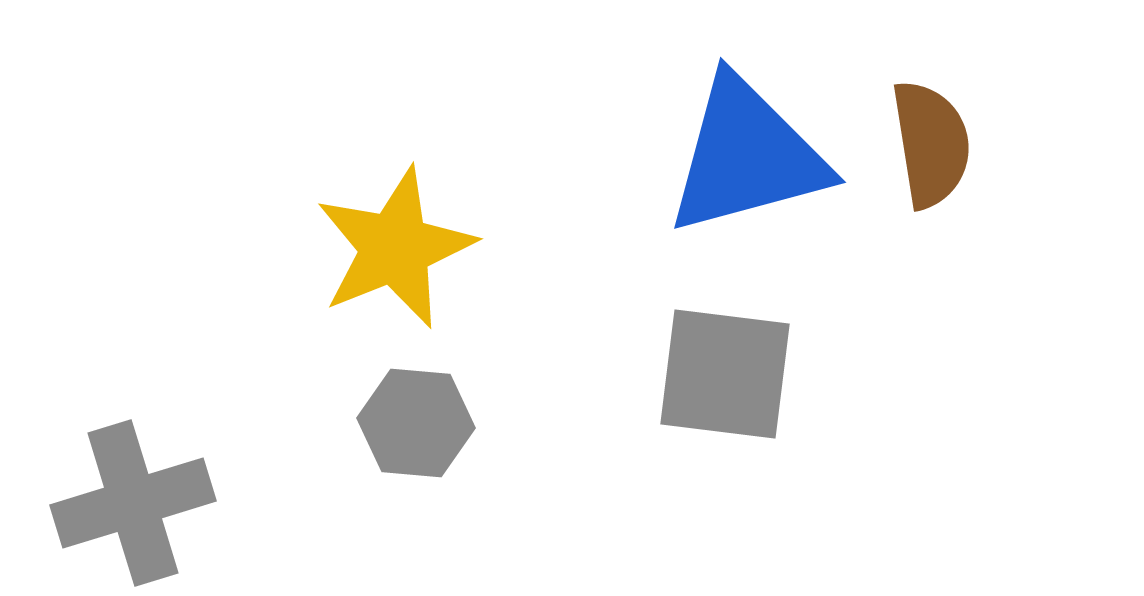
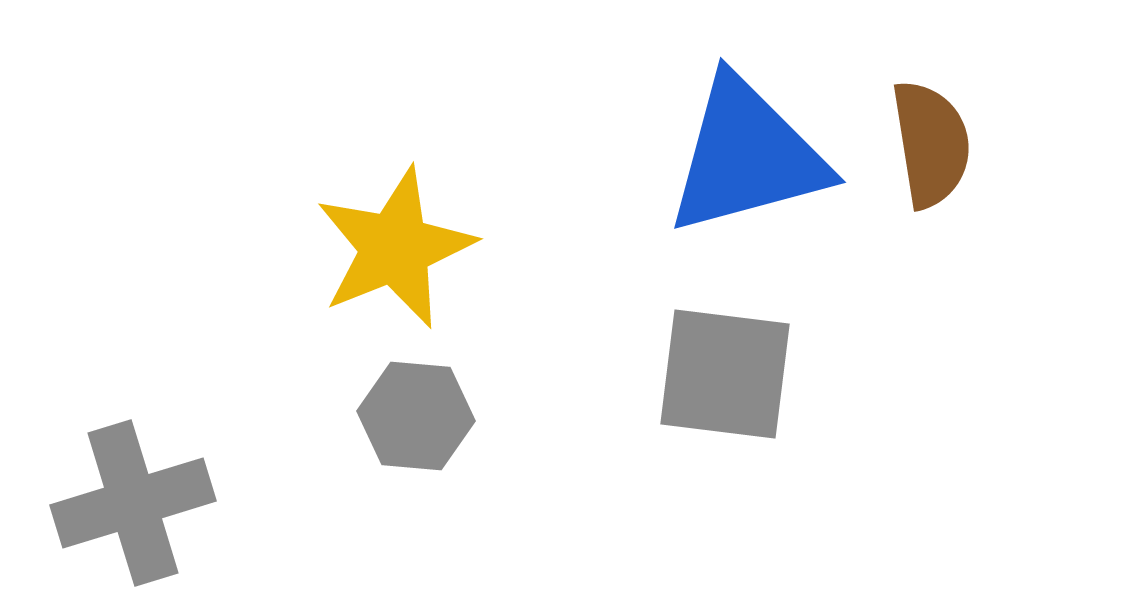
gray hexagon: moved 7 px up
